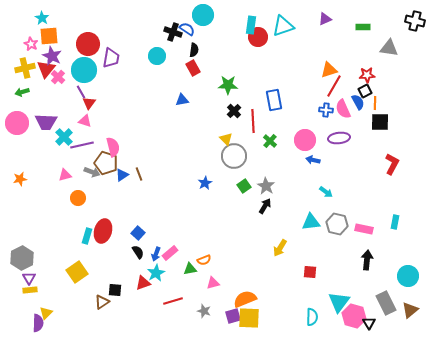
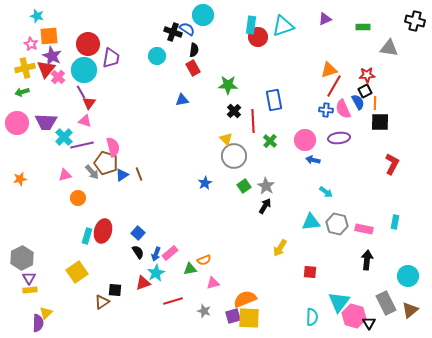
cyan star at (42, 18): moved 5 px left, 2 px up; rotated 16 degrees counterclockwise
gray arrow at (92, 172): rotated 28 degrees clockwise
